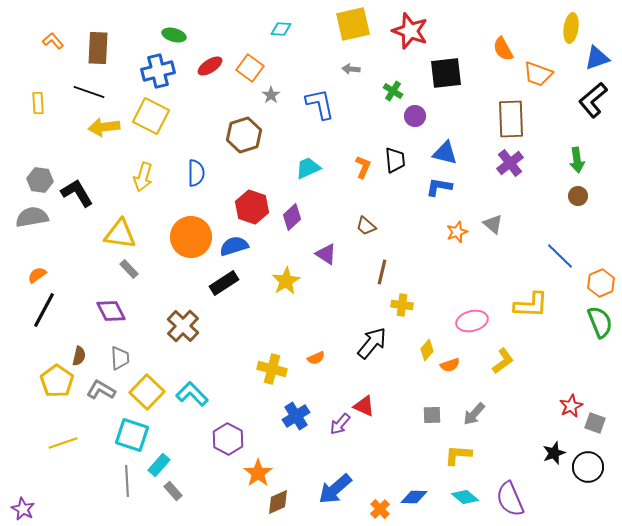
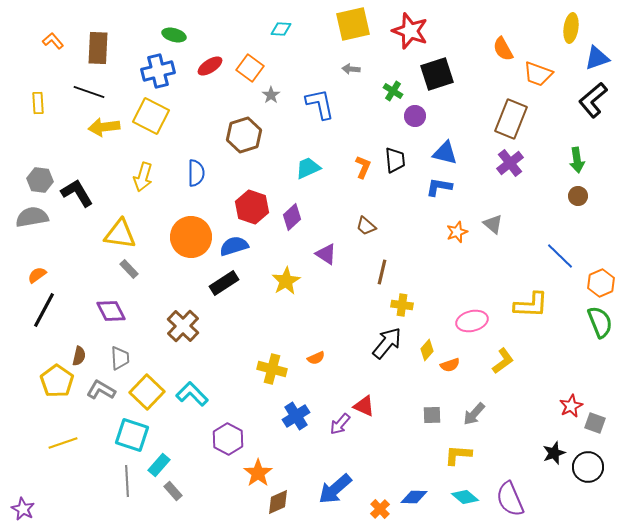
black square at (446, 73): moved 9 px left, 1 px down; rotated 12 degrees counterclockwise
brown rectangle at (511, 119): rotated 24 degrees clockwise
black arrow at (372, 343): moved 15 px right
